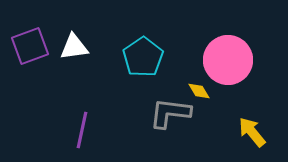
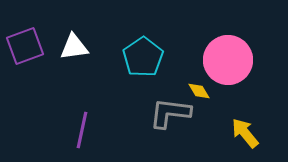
purple square: moved 5 px left
yellow arrow: moved 7 px left, 1 px down
